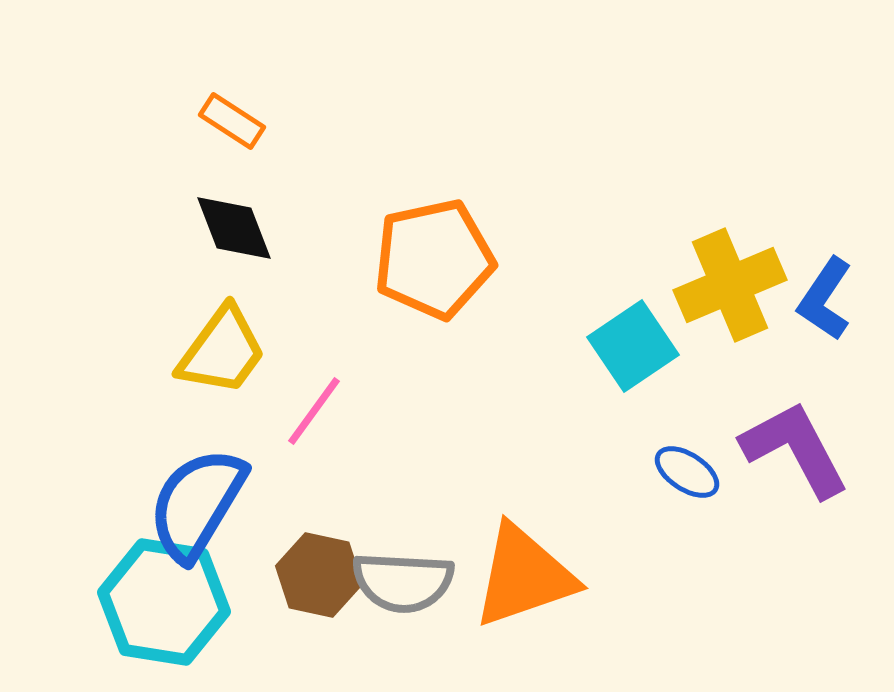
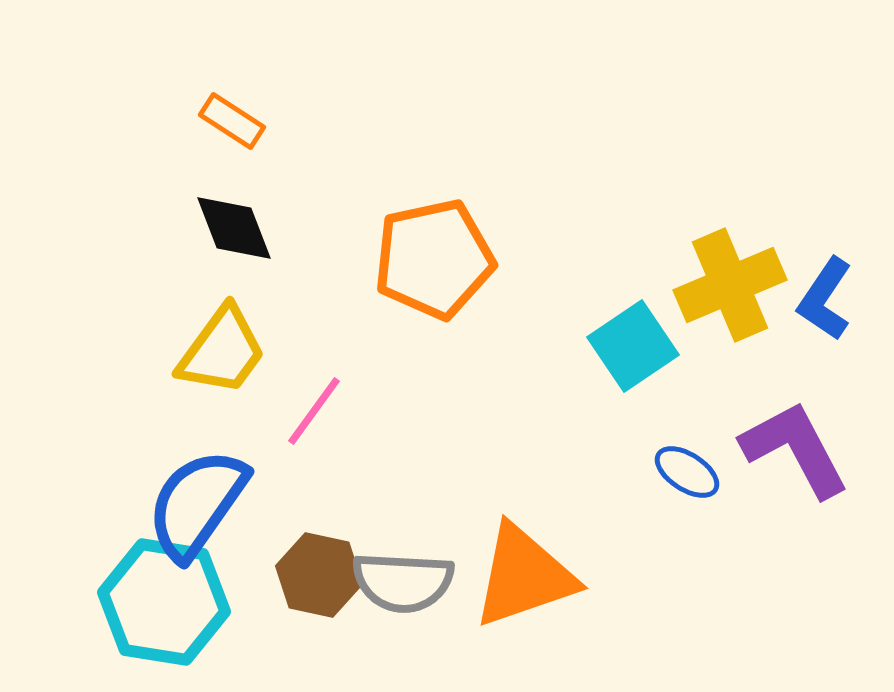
blue semicircle: rotated 4 degrees clockwise
